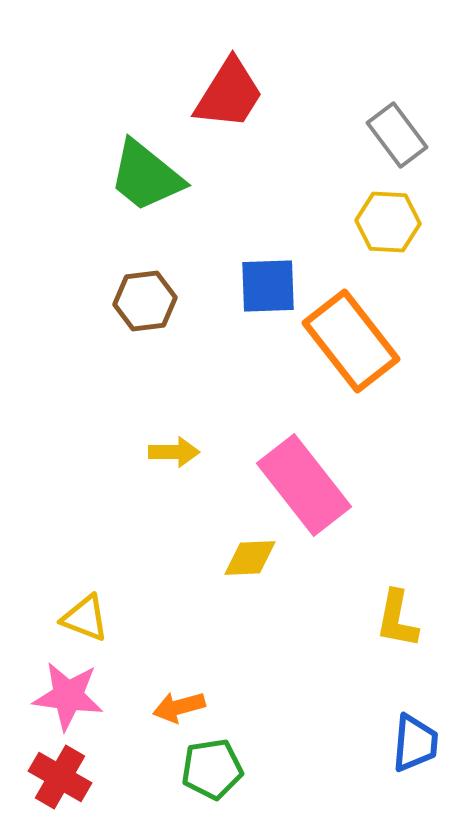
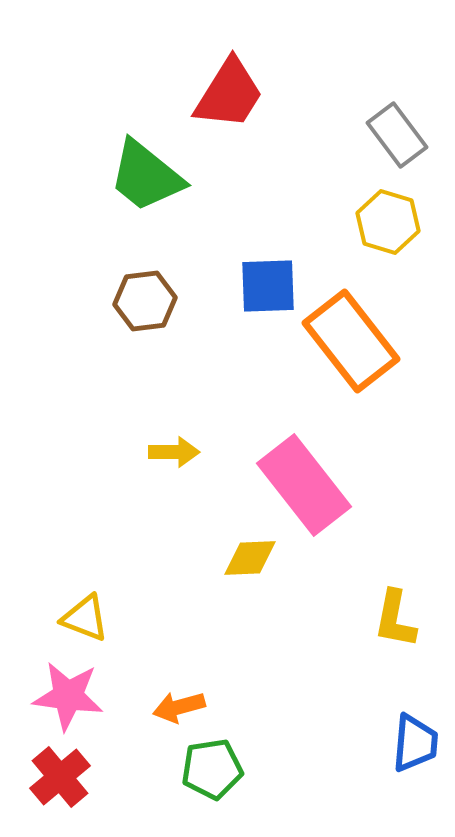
yellow hexagon: rotated 14 degrees clockwise
yellow L-shape: moved 2 px left
red cross: rotated 20 degrees clockwise
